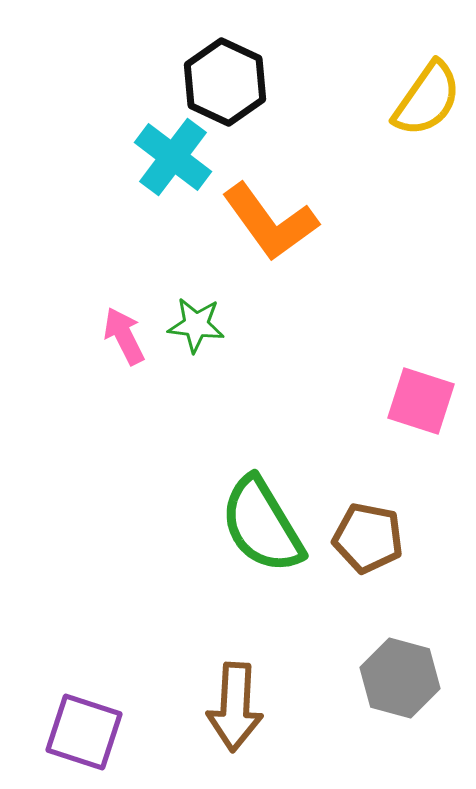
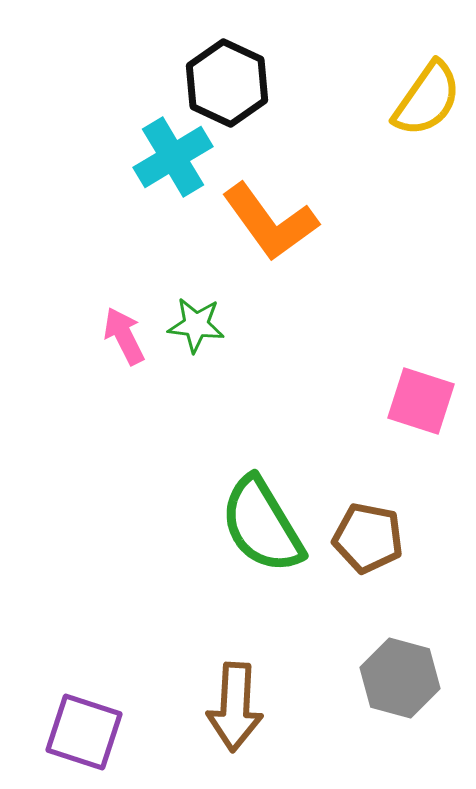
black hexagon: moved 2 px right, 1 px down
cyan cross: rotated 22 degrees clockwise
